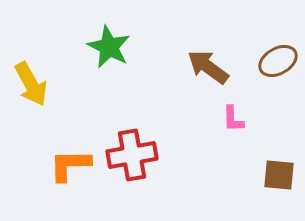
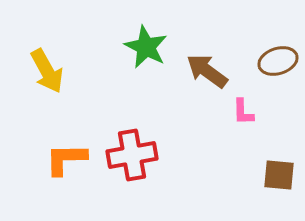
green star: moved 37 px right
brown ellipse: rotated 12 degrees clockwise
brown arrow: moved 1 px left, 4 px down
yellow arrow: moved 16 px right, 13 px up
pink L-shape: moved 10 px right, 7 px up
orange L-shape: moved 4 px left, 6 px up
